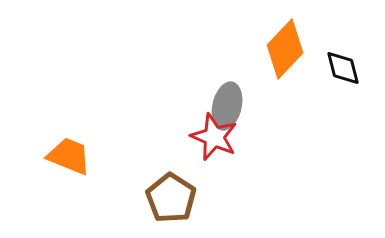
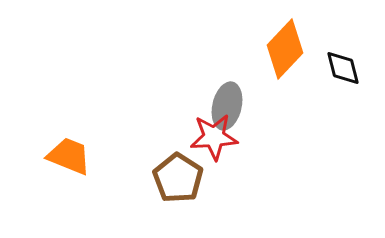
red star: rotated 27 degrees counterclockwise
brown pentagon: moved 7 px right, 20 px up
